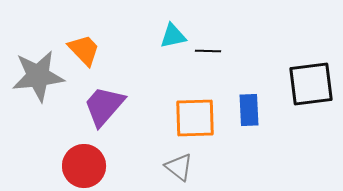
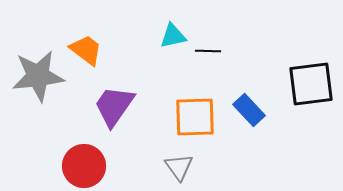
orange trapezoid: moved 2 px right; rotated 9 degrees counterclockwise
purple trapezoid: moved 10 px right; rotated 6 degrees counterclockwise
blue rectangle: rotated 40 degrees counterclockwise
orange square: moved 1 px up
gray triangle: rotated 16 degrees clockwise
